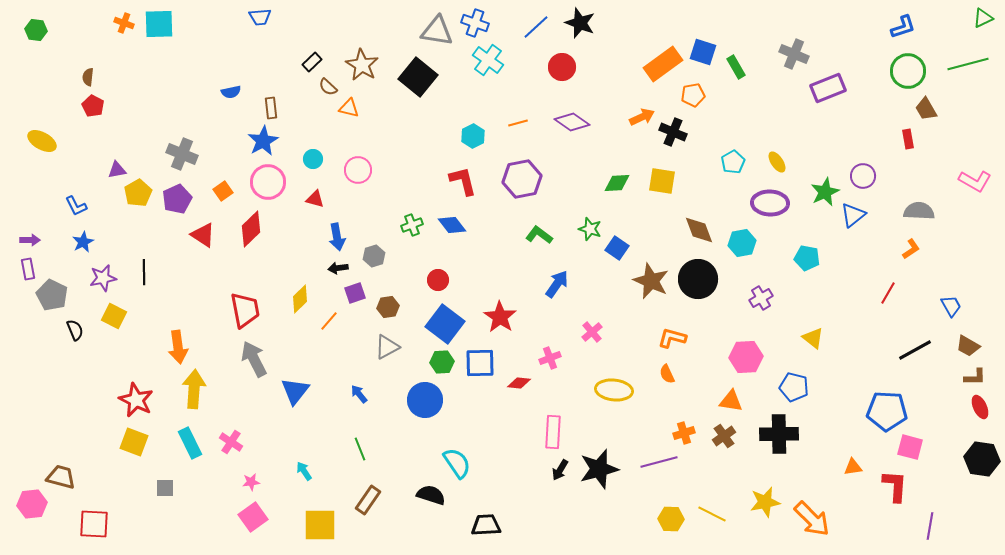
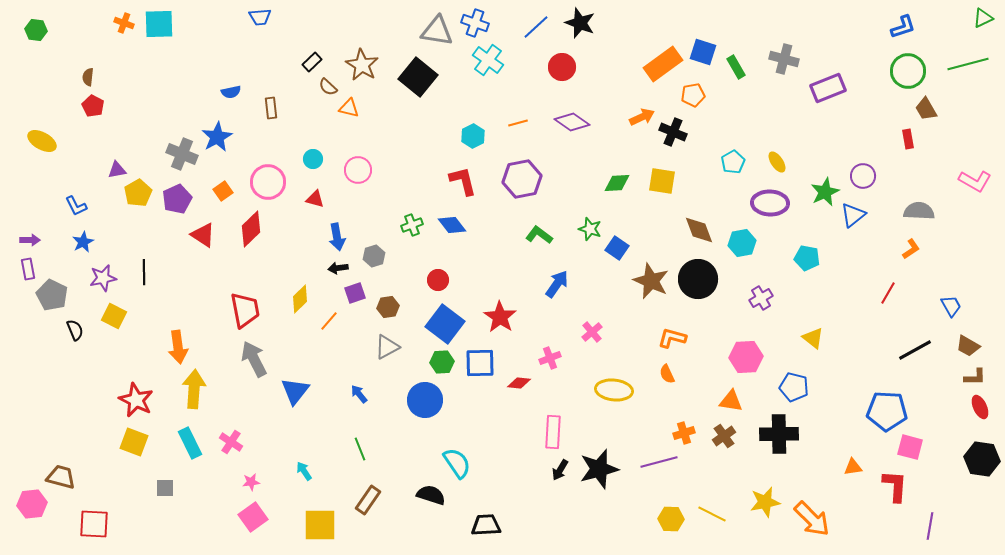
gray cross at (794, 54): moved 10 px left, 5 px down; rotated 8 degrees counterclockwise
blue star at (263, 141): moved 46 px left, 4 px up
